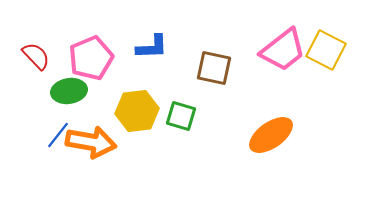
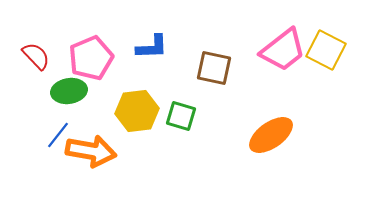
orange arrow: moved 9 px down
